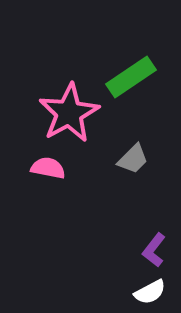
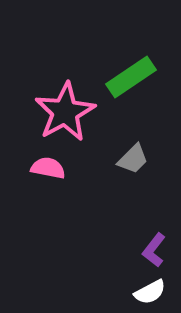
pink star: moved 4 px left, 1 px up
